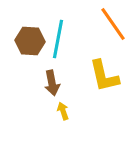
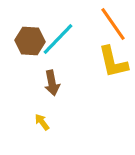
cyan line: rotated 33 degrees clockwise
yellow L-shape: moved 9 px right, 14 px up
yellow arrow: moved 21 px left, 11 px down; rotated 18 degrees counterclockwise
